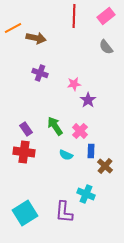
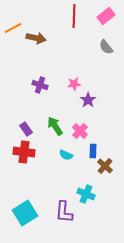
purple cross: moved 12 px down
blue rectangle: moved 2 px right
